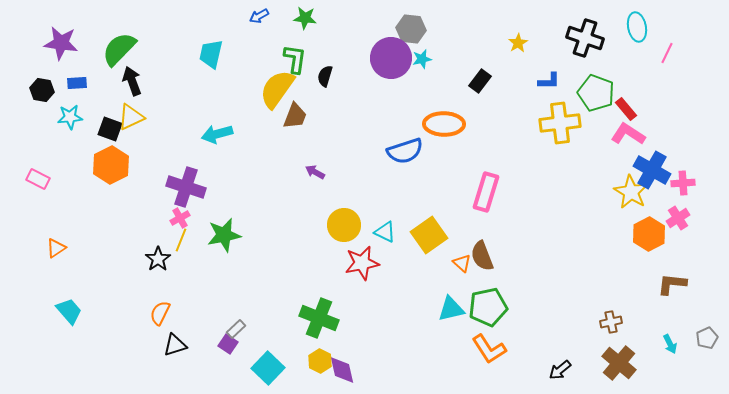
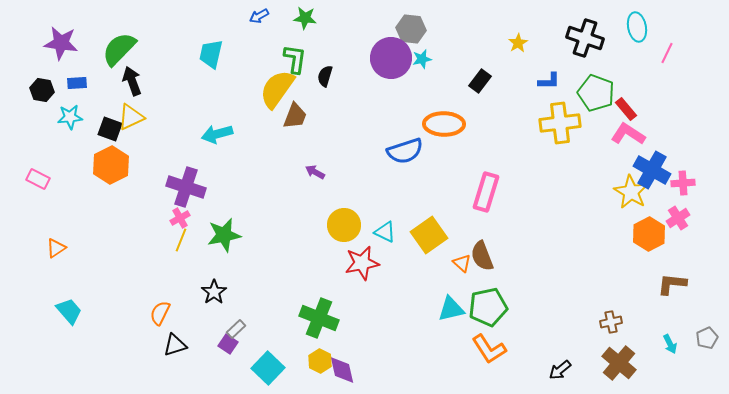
black star at (158, 259): moved 56 px right, 33 px down
